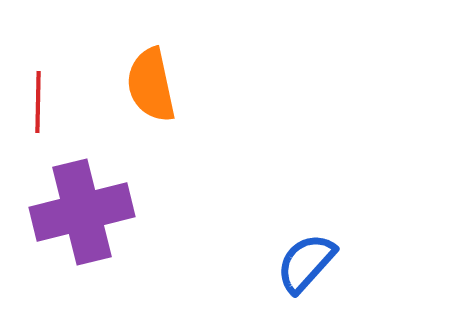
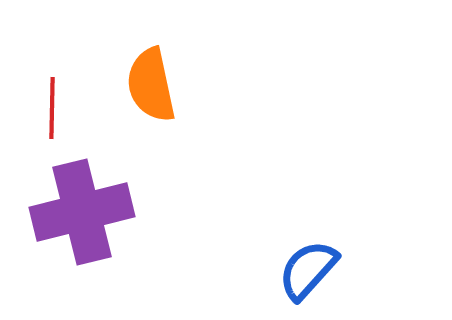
red line: moved 14 px right, 6 px down
blue semicircle: moved 2 px right, 7 px down
